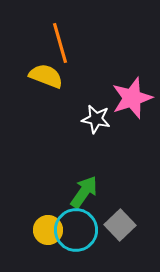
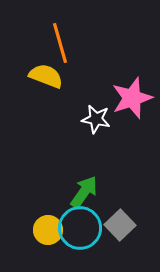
cyan circle: moved 4 px right, 2 px up
